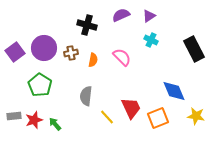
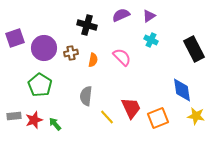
purple square: moved 14 px up; rotated 18 degrees clockwise
blue diamond: moved 8 px right, 1 px up; rotated 15 degrees clockwise
